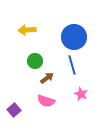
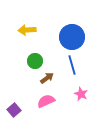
blue circle: moved 2 px left
pink semicircle: rotated 138 degrees clockwise
